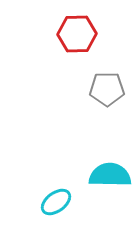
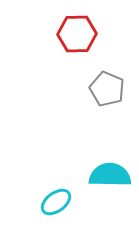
gray pentagon: rotated 24 degrees clockwise
